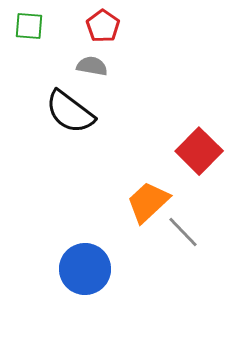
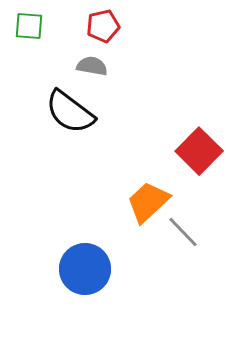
red pentagon: rotated 24 degrees clockwise
